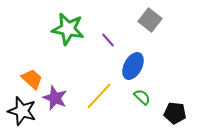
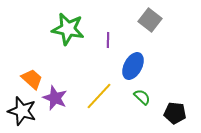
purple line: rotated 42 degrees clockwise
